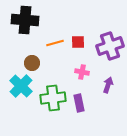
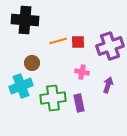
orange line: moved 3 px right, 2 px up
cyan cross: rotated 25 degrees clockwise
